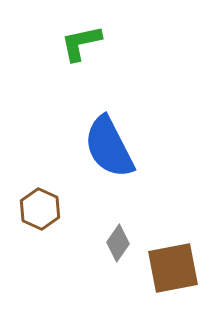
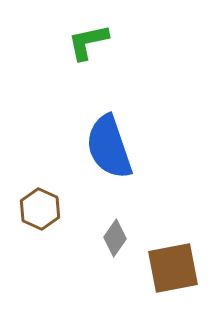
green L-shape: moved 7 px right, 1 px up
blue semicircle: rotated 8 degrees clockwise
gray diamond: moved 3 px left, 5 px up
